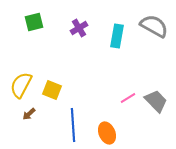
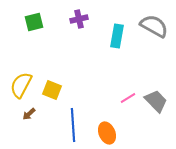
purple cross: moved 9 px up; rotated 18 degrees clockwise
